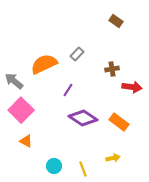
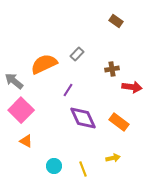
purple diamond: rotated 32 degrees clockwise
